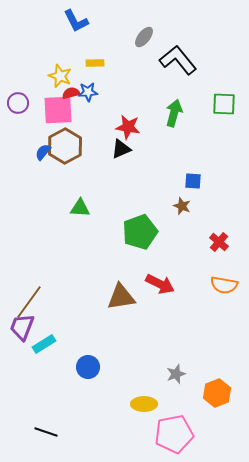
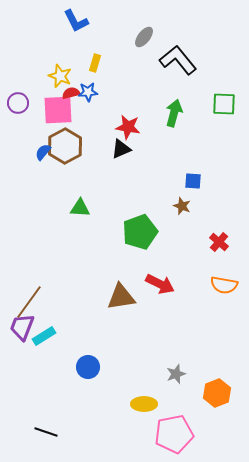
yellow rectangle: rotated 72 degrees counterclockwise
cyan rectangle: moved 8 px up
